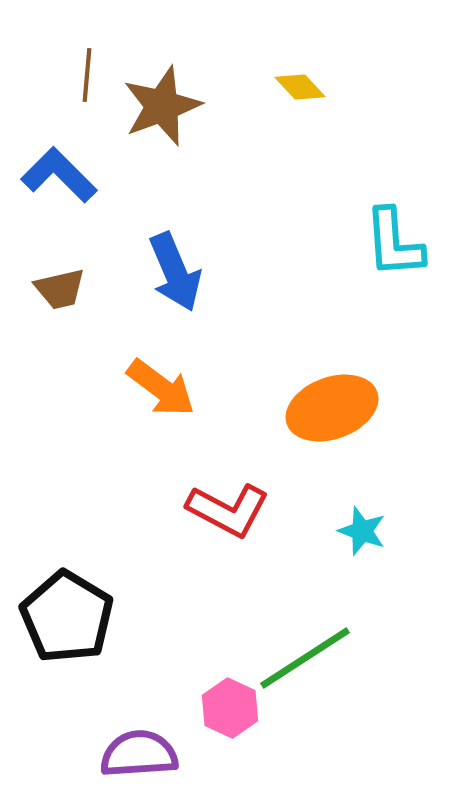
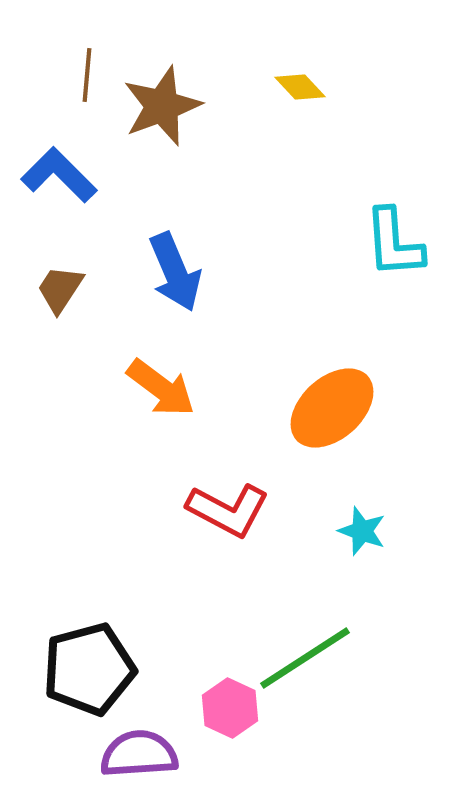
brown trapezoid: rotated 136 degrees clockwise
orange ellipse: rotated 22 degrees counterclockwise
black pentagon: moved 22 px right, 52 px down; rotated 26 degrees clockwise
